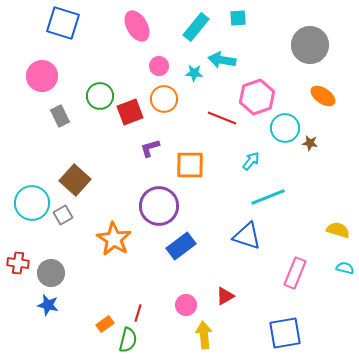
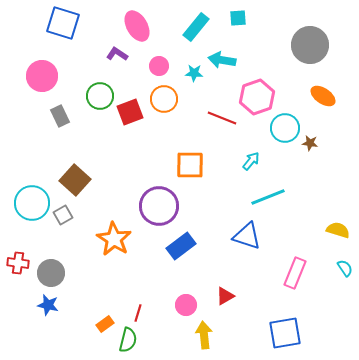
purple L-shape at (150, 148): moved 33 px left, 94 px up; rotated 50 degrees clockwise
cyan semicircle at (345, 268): rotated 42 degrees clockwise
